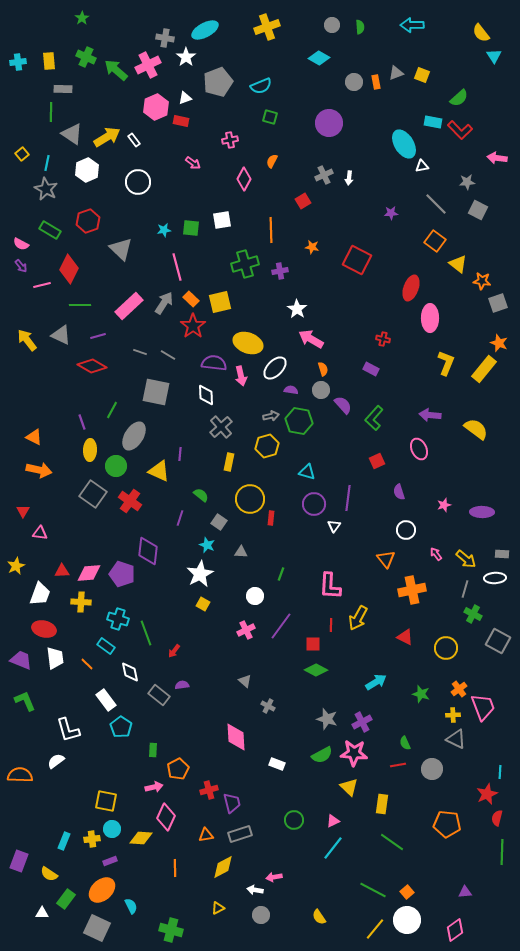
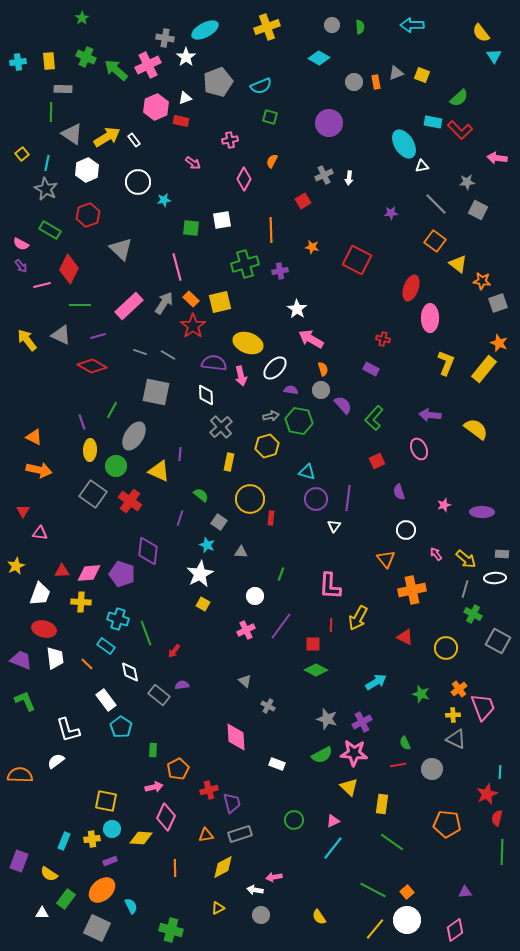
red hexagon at (88, 221): moved 6 px up
cyan star at (164, 230): moved 30 px up
purple circle at (314, 504): moved 2 px right, 5 px up
